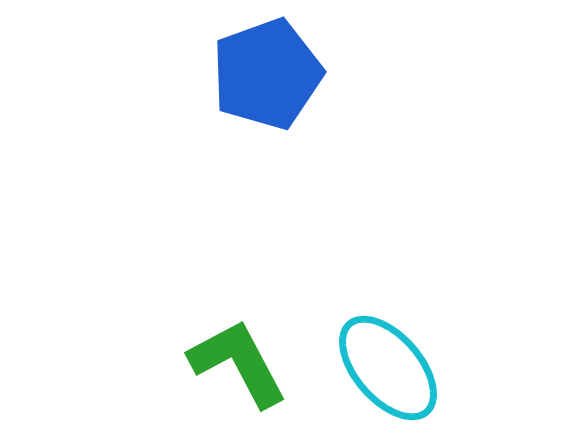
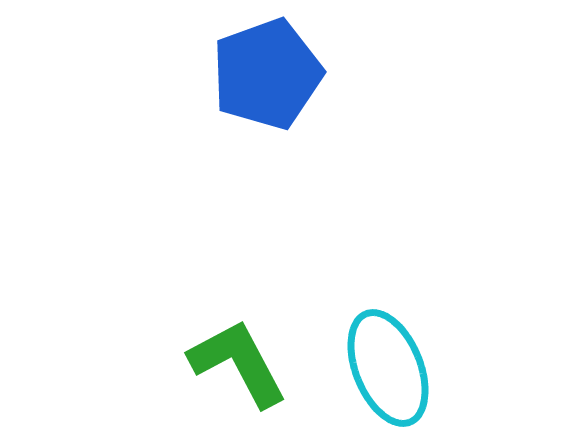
cyan ellipse: rotated 19 degrees clockwise
